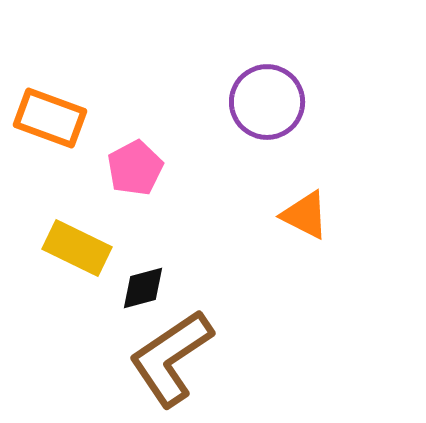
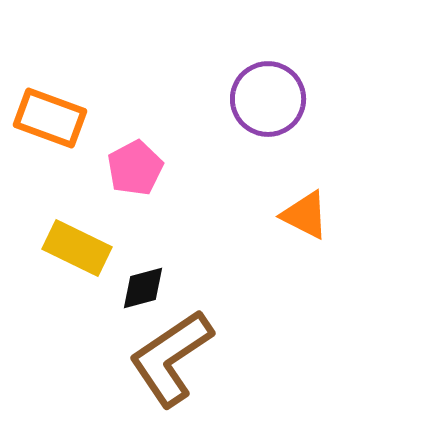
purple circle: moved 1 px right, 3 px up
